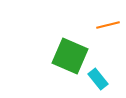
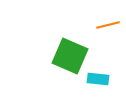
cyan rectangle: rotated 45 degrees counterclockwise
